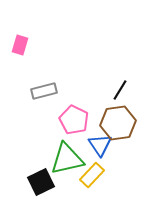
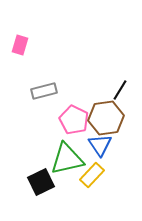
brown hexagon: moved 12 px left, 5 px up
